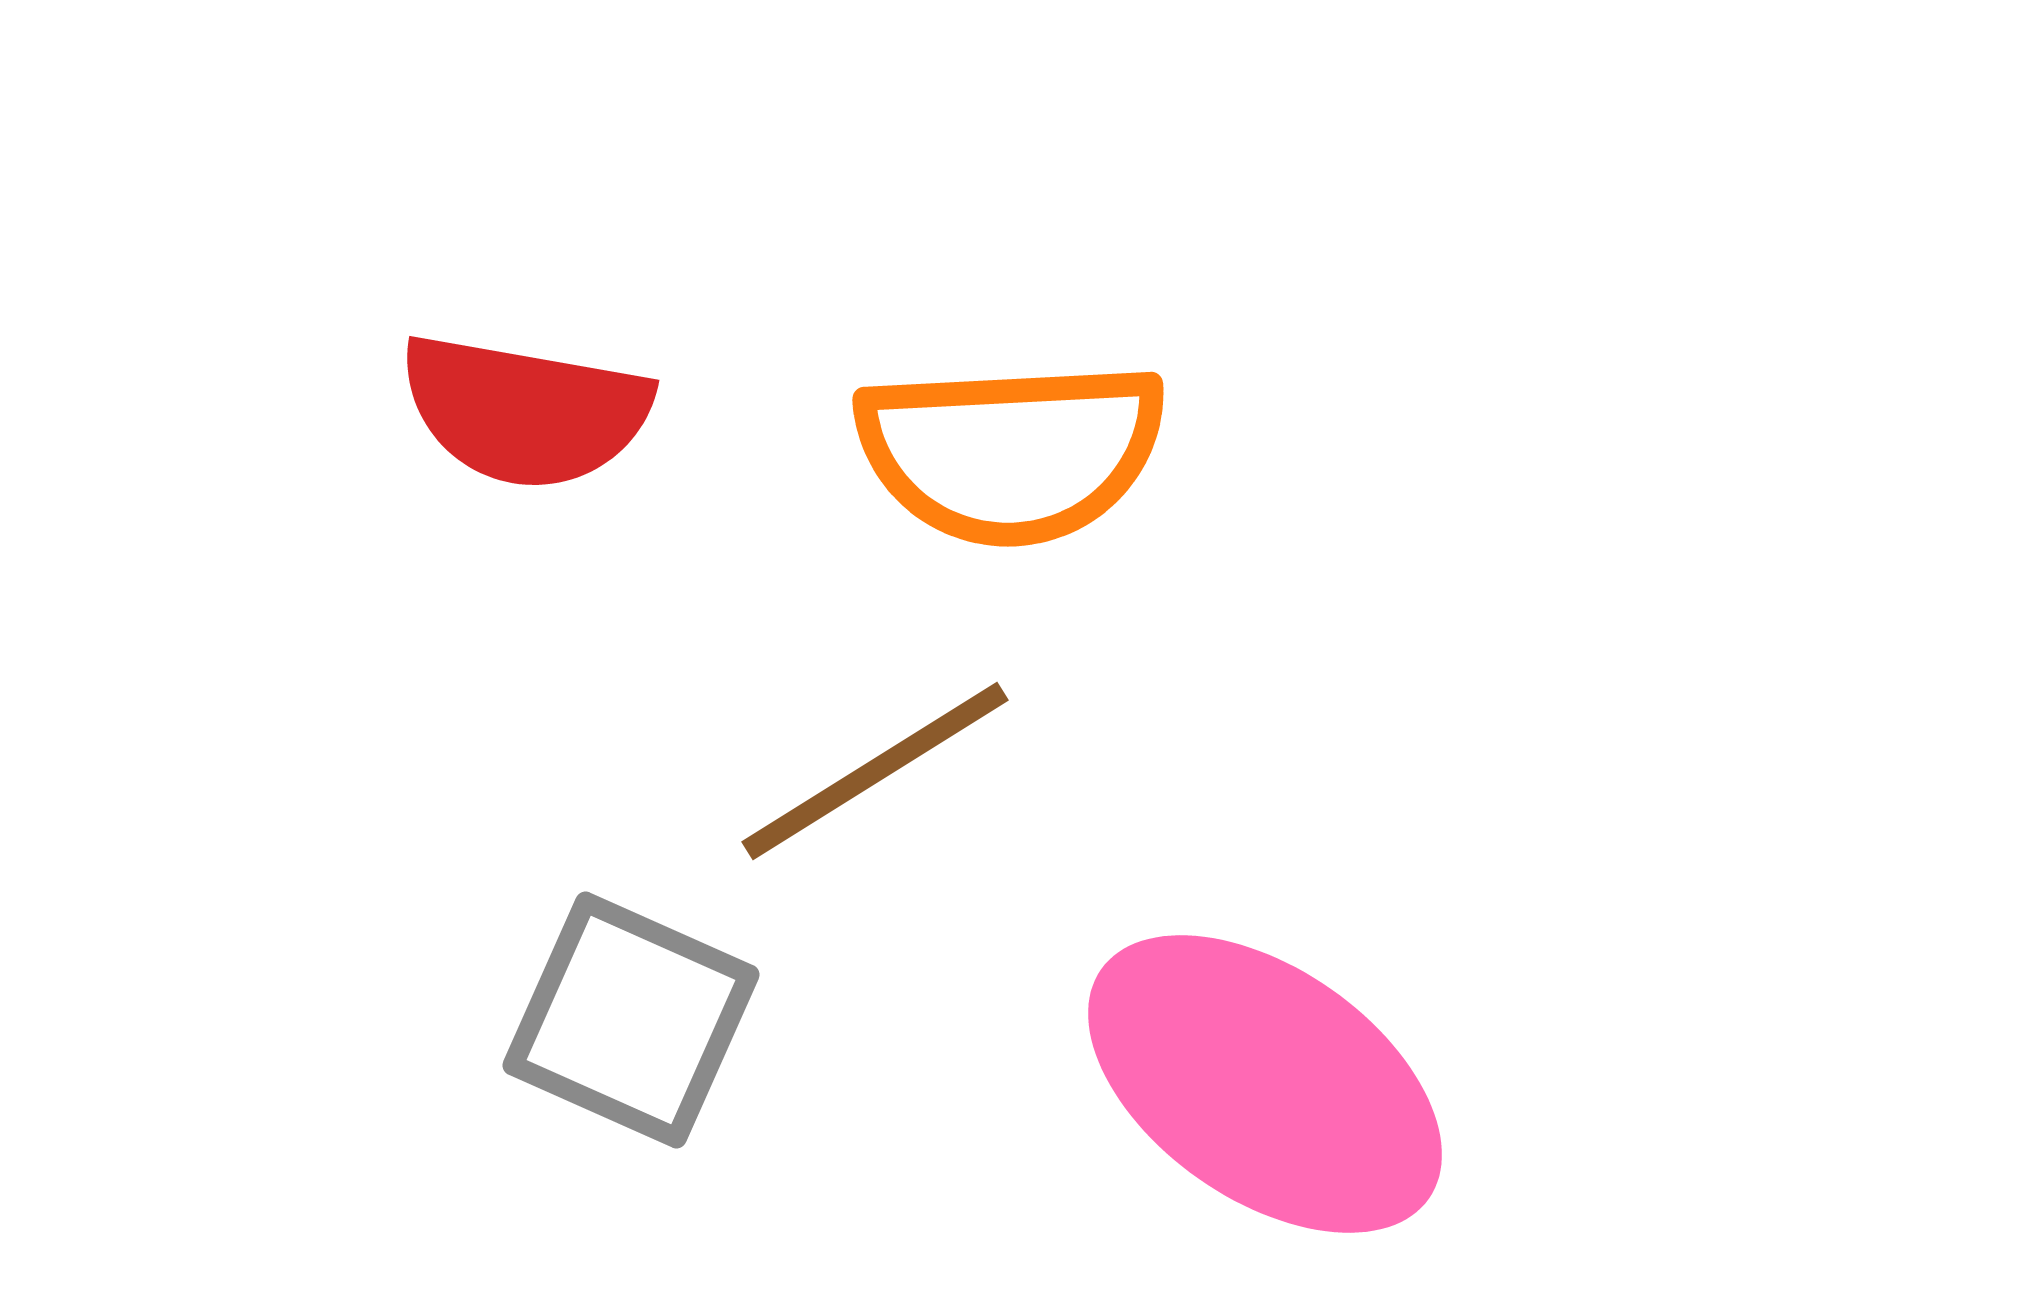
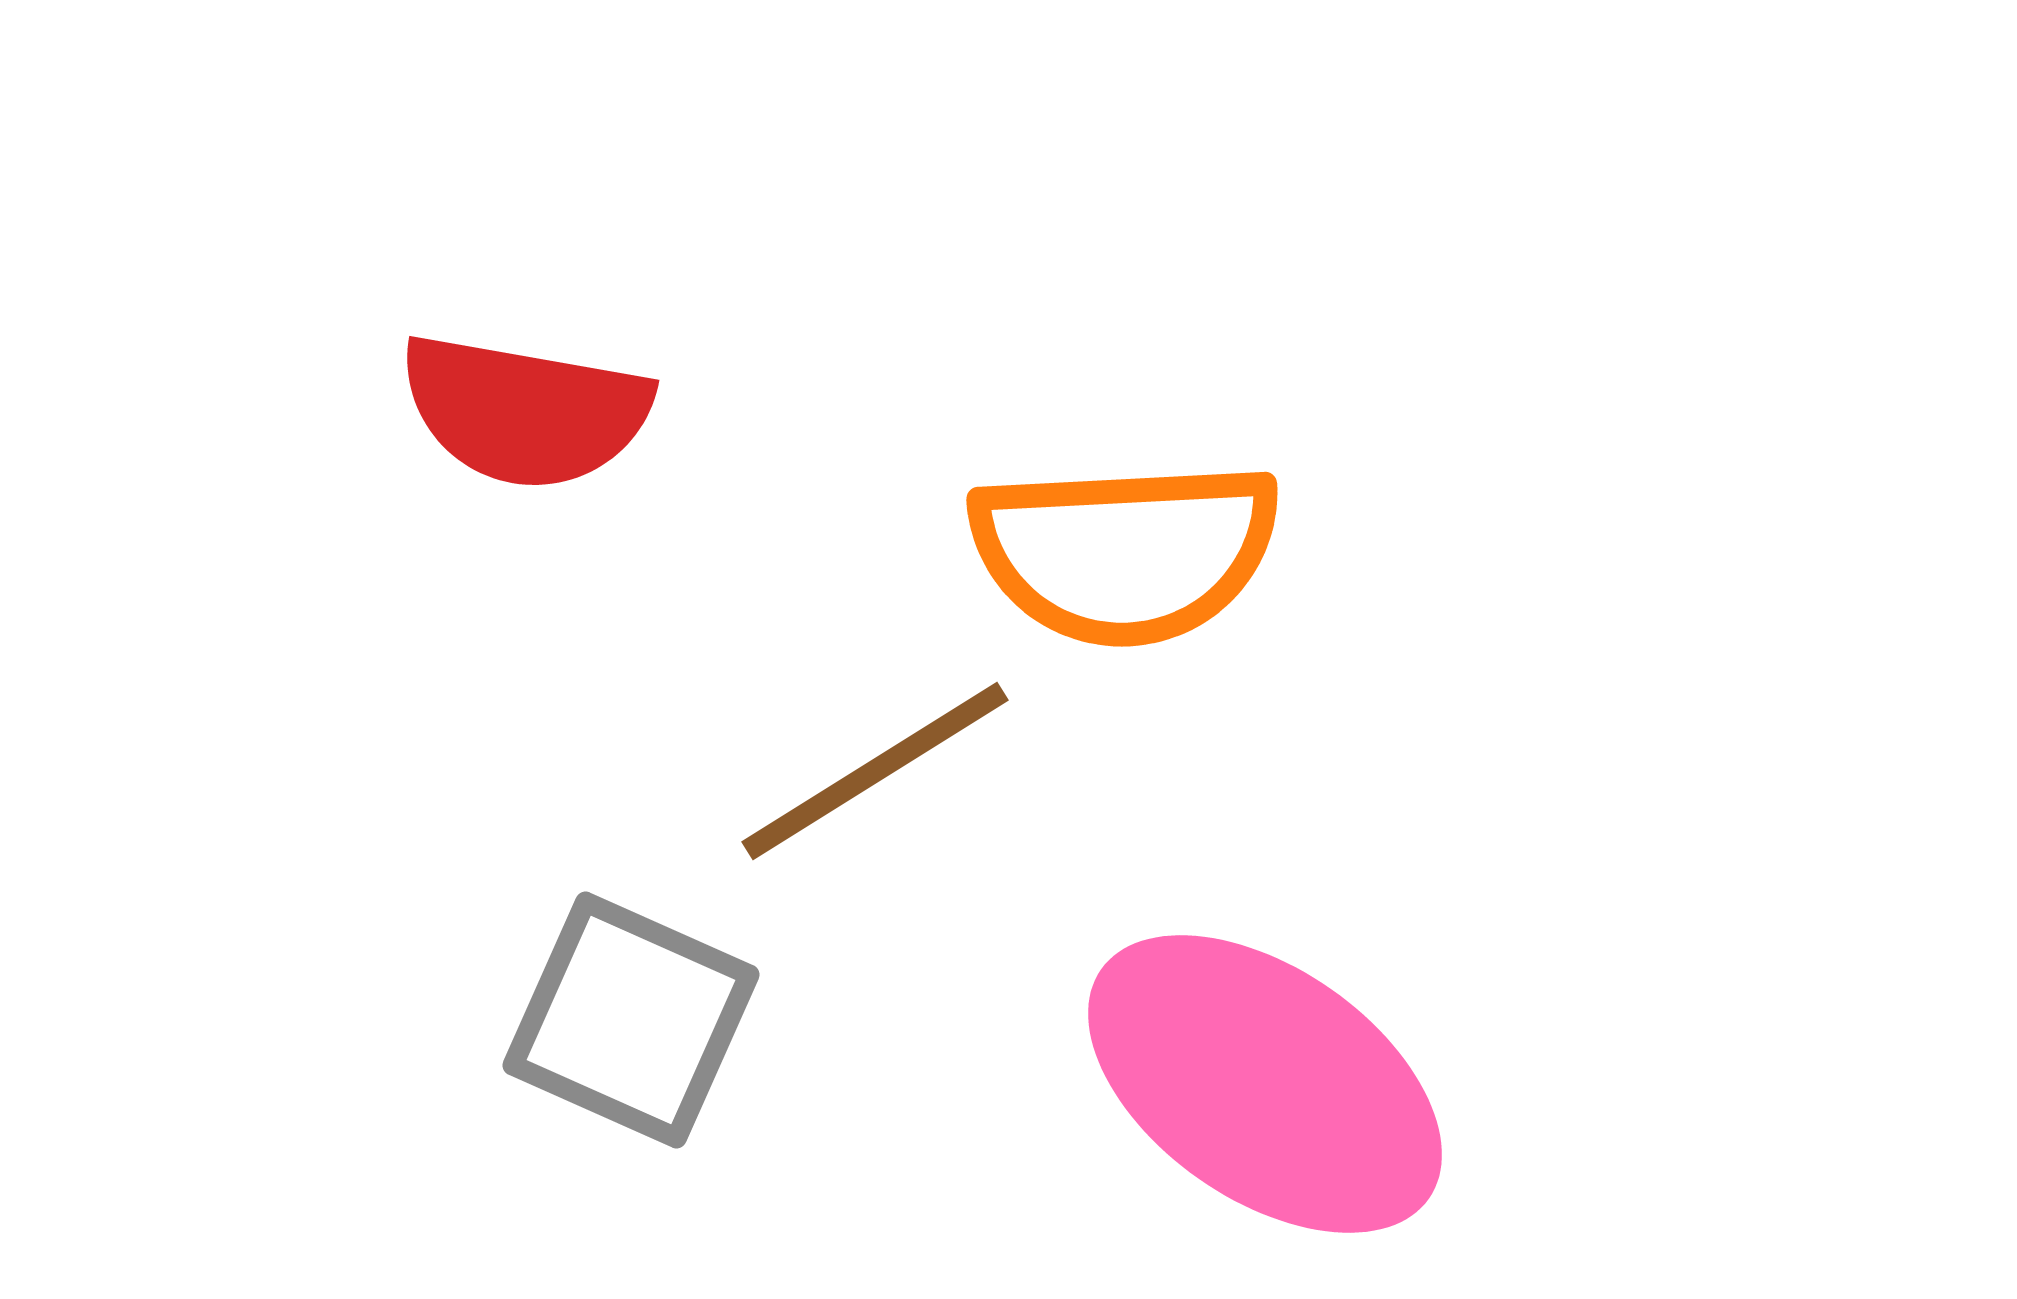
orange semicircle: moved 114 px right, 100 px down
